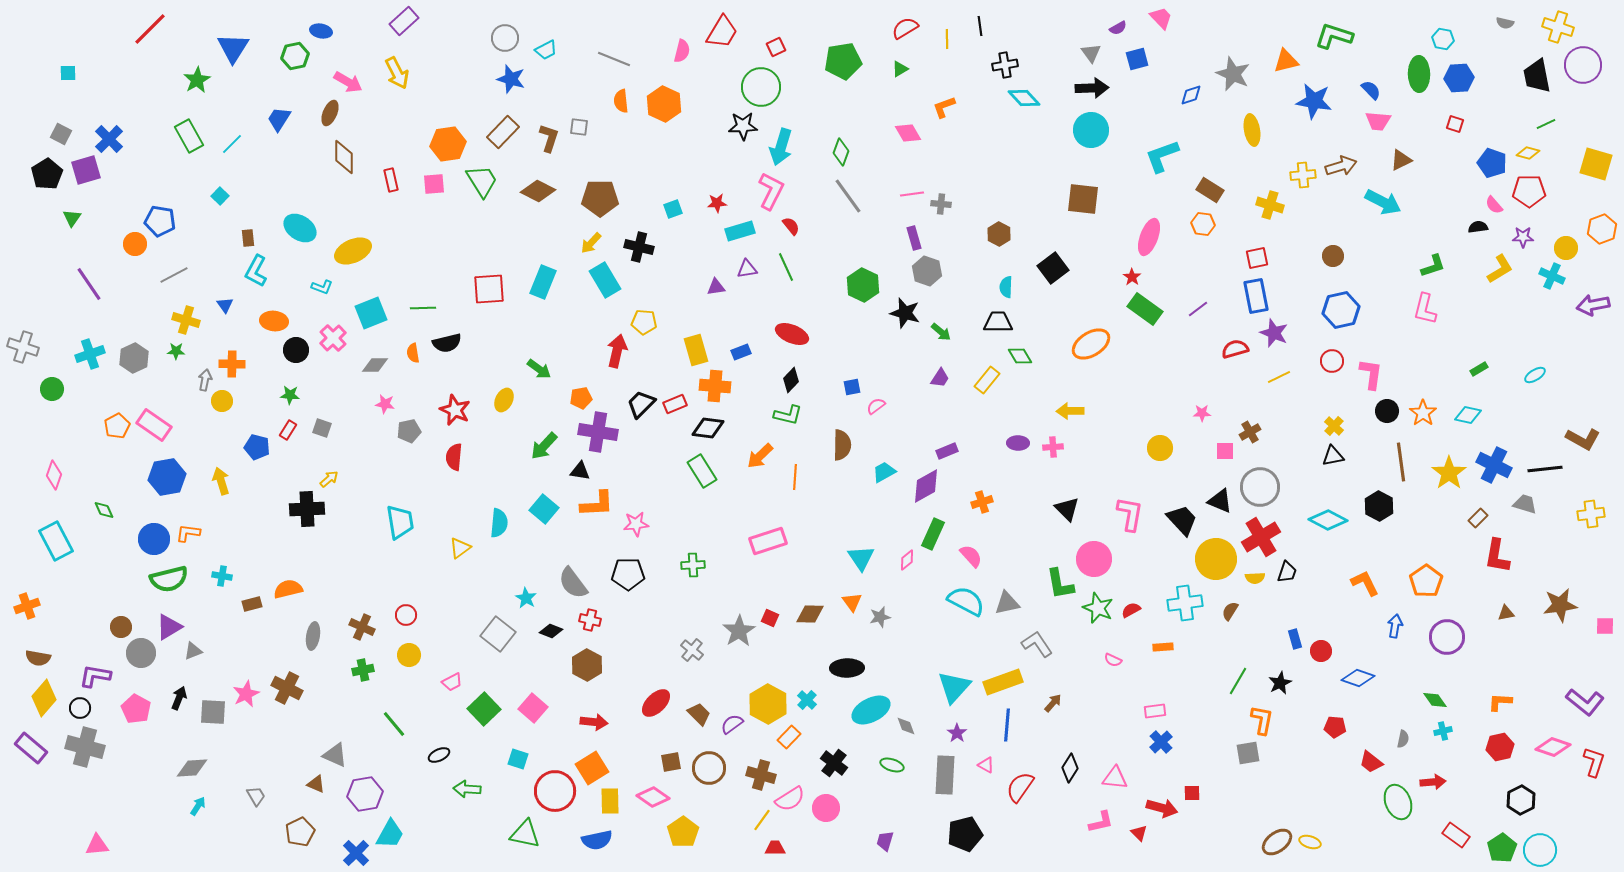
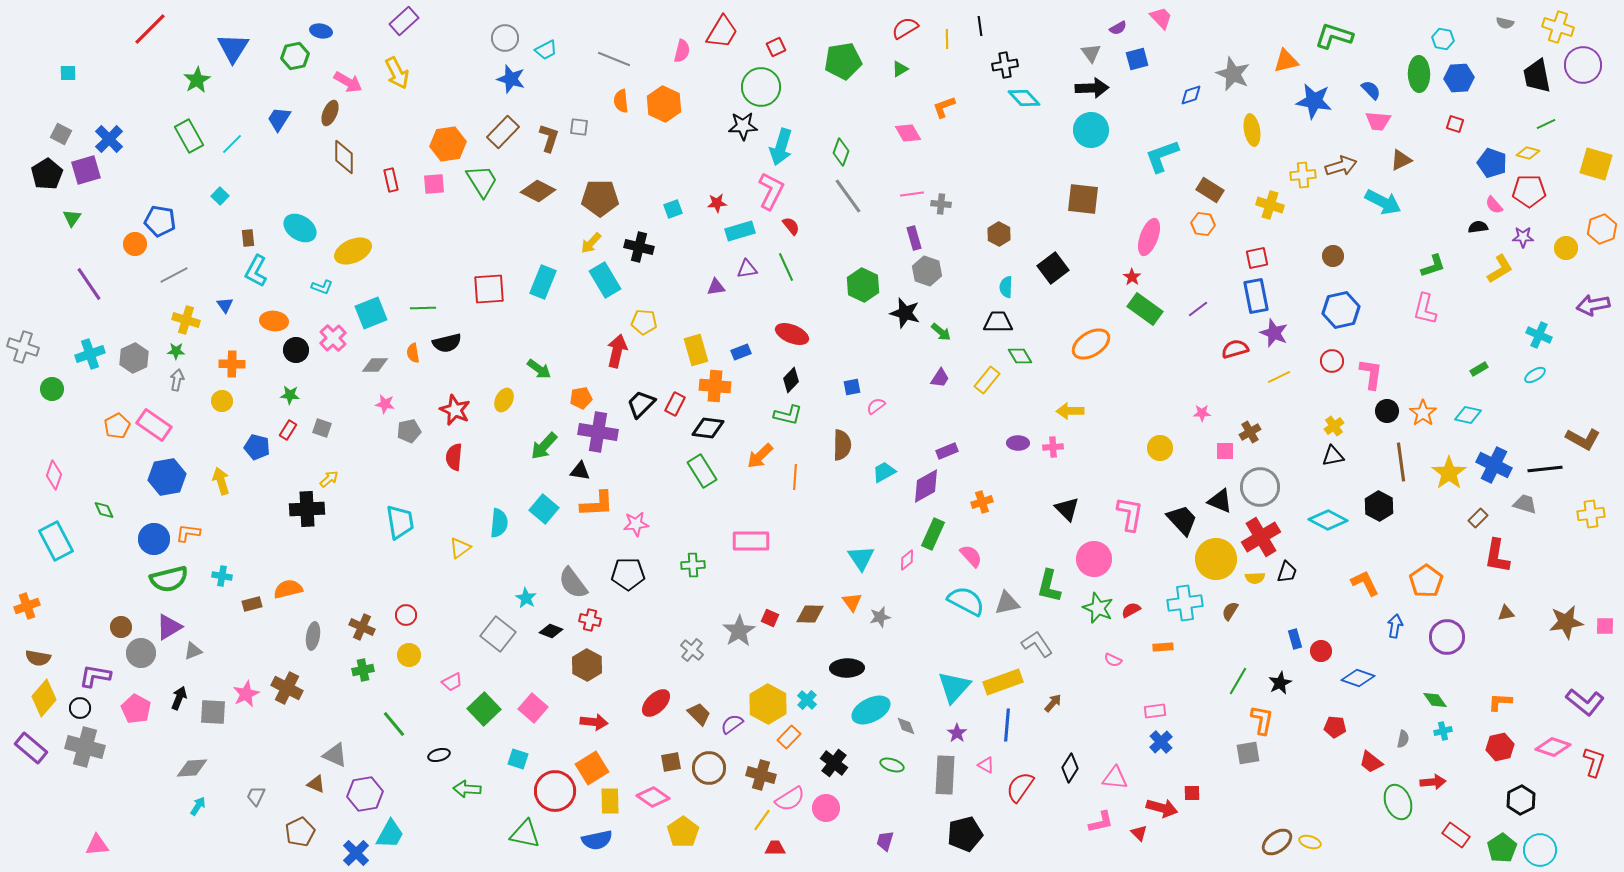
cyan cross at (1552, 276): moved 13 px left, 59 px down
gray arrow at (205, 380): moved 28 px left
red rectangle at (675, 404): rotated 40 degrees counterclockwise
yellow cross at (1334, 426): rotated 12 degrees clockwise
pink rectangle at (768, 541): moved 17 px left; rotated 18 degrees clockwise
green L-shape at (1060, 584): moved 11 px left, 2 px down; rotated 24 degrees clockwise
brown star at (1560, 605): moved 6 px right, 17 px down
black ellipse at (439, 755): rotated 10 degrees clockwise
gray trapezoid at (256, 796): rotated 125 degrees counterclockwise
